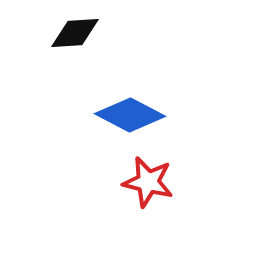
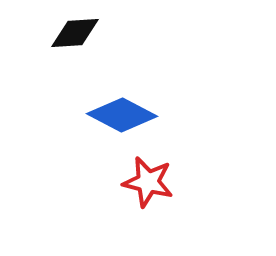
blue diamond: moved 8 px left
